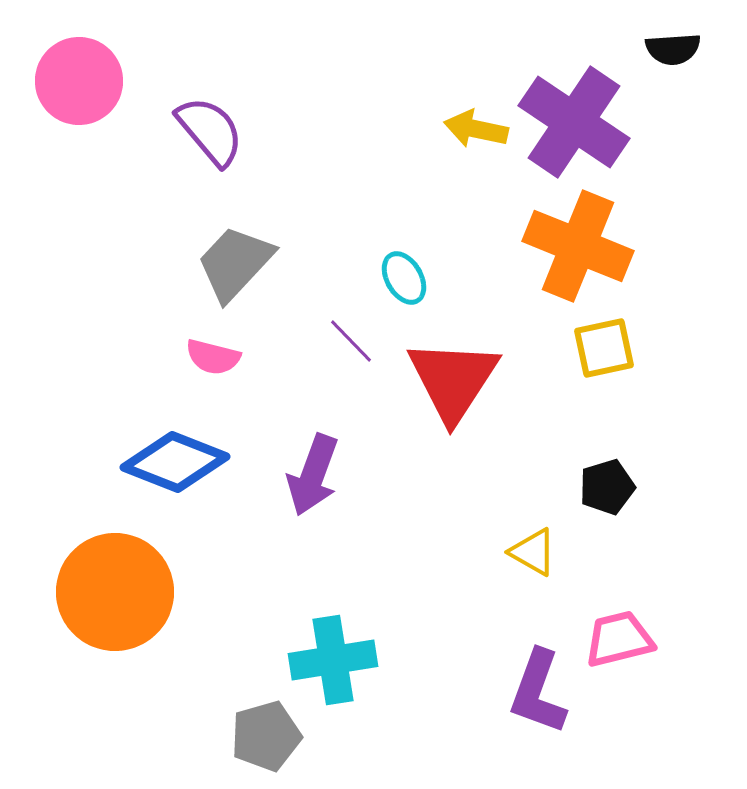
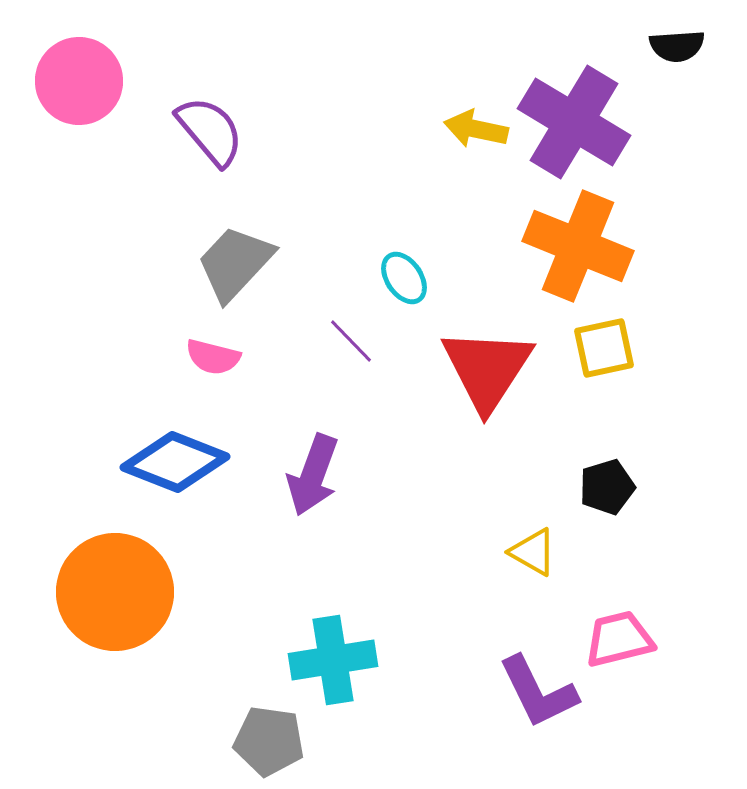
black semicircle: moved 4 px right, 3 px up
purple cross: rotated 3 degrees counterclockwise
cyan ellipse: rotated 4 degrees counterclockwise
red triangle: moved 34 px right, 11 px up
purple L-shape: rotated 46 degrees counterclockwise
gray pentagon: moved 3 px right, 5 px down; rotated 24 degrees clockwise
